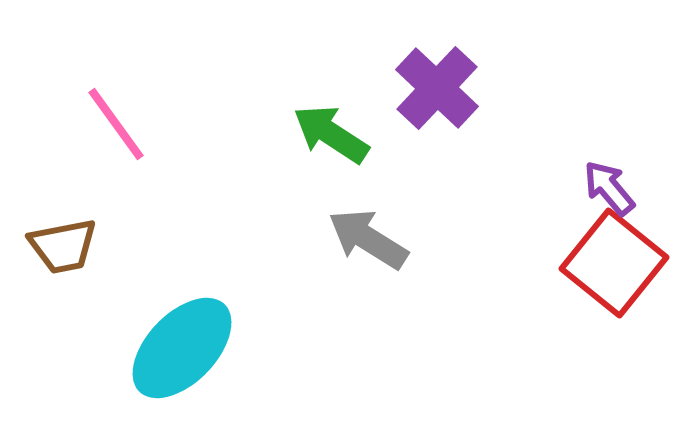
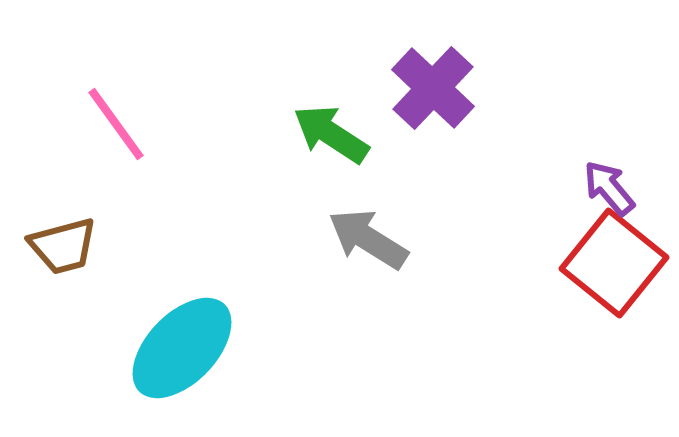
purple cross: moved 4 px left
brown trapezoid: rotated 4 degrees counterclockwise
